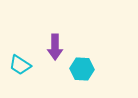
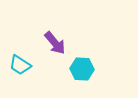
purple arrow: moved 4 px up; rotated 40 degrees counterclockwise
